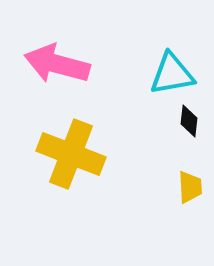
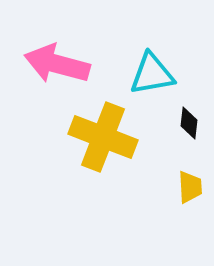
cyan triangle: moved 20 px left
black diamond: moved 2 px down
yellow cross: moved 32 px right, 17 px up
